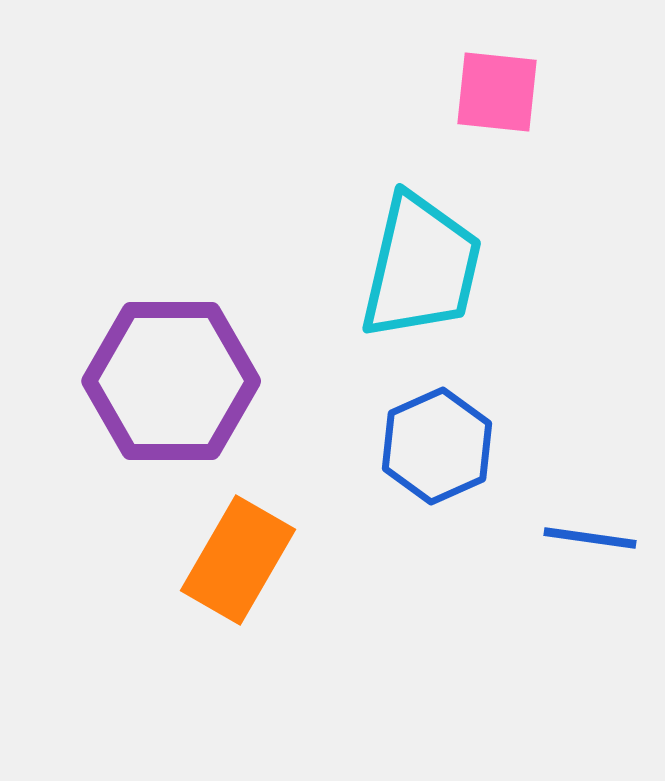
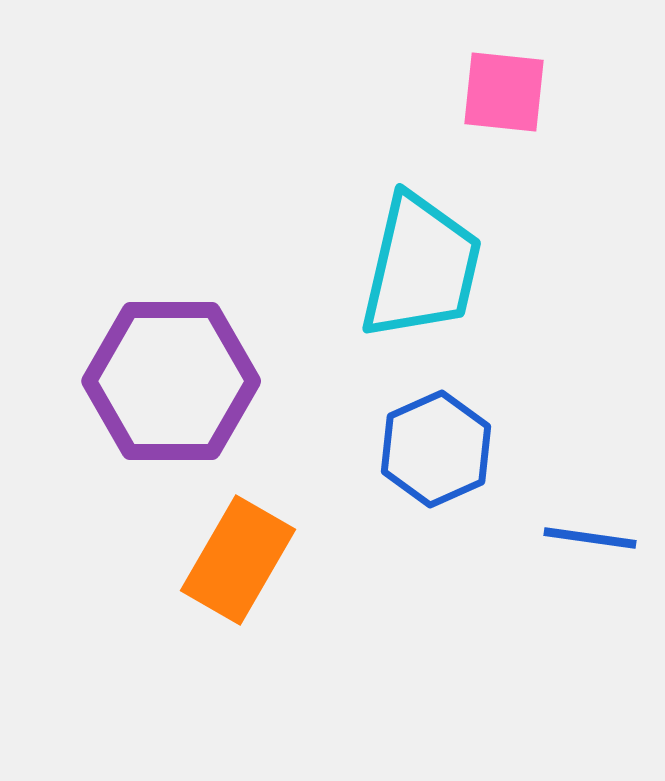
pink square: moved 7 px right
blue hexagon: moved 1 px left, 3 px down
